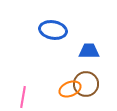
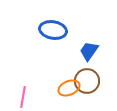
blue trapezoid: rotated 55 degrees counterclockwise
brown circle: moved 1 px right, 3 px up
orange ellipse: moved 1 px left, 1 px up
